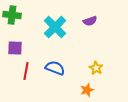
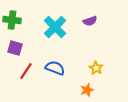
green cross: moved 5 px down
purple square: rotated 14 degrees clockwise
red line: rotated 24 degrees clockwise
